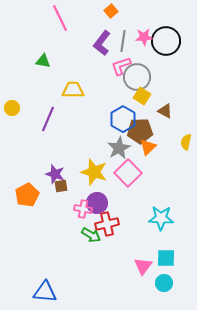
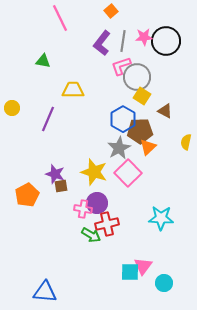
cyan square: moved 36 px left, 14 px down
